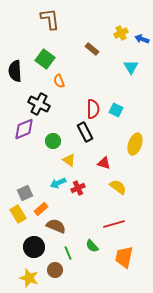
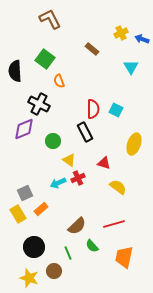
brown L-shape: rotated 20 degrees counterclockwise
yellow ellipse: moved 1 px left
red cross: moved 10 px up
brown semicircle: moved 21 px right; rotated 114 degrees clockwise
brown circle: moved 1 px left, 1 px down
